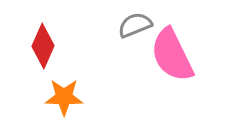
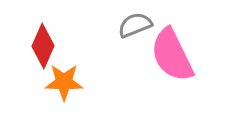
orange star: moved 15 px up
